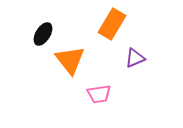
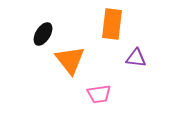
orange rectangle: rotated 24 degrees counterclockwise
purple triangle: moved 1 px right; rotated 30 degrees clockwise
